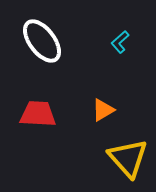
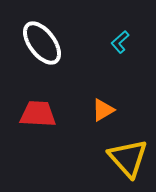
white ellipse: moved 2 px down
